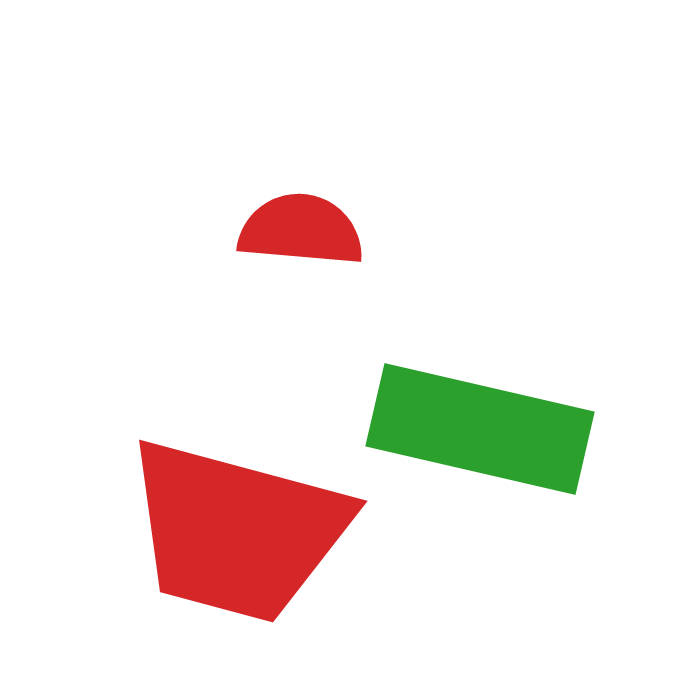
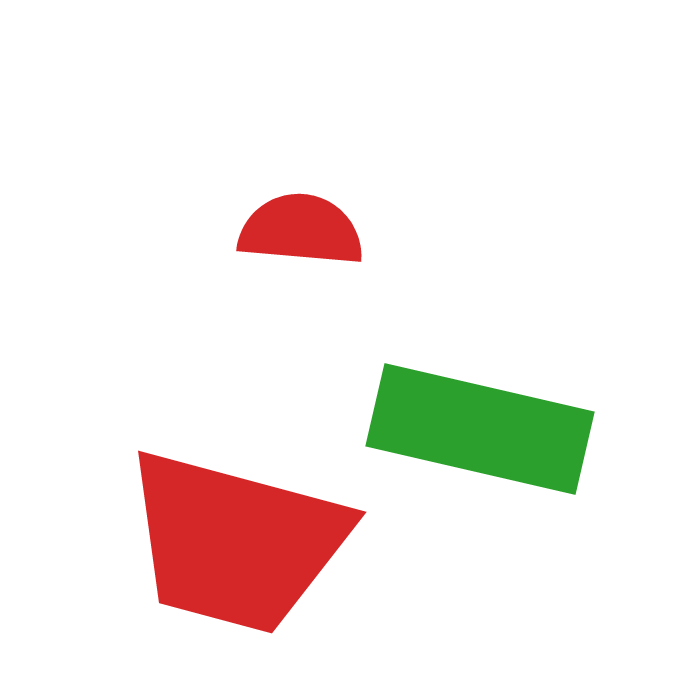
red trapezoid: moved 1 px left, 11 px down
